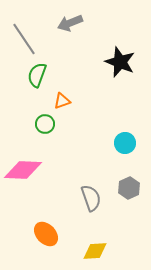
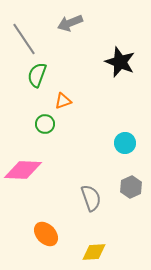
orange triangle: moved 1 px right
gray hexagon: moved 2 px right, 1 px up
yellow diamond: moved 1 px left, 1 px down
